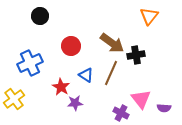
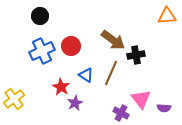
orange triangle: moved 18 px right; rotated 48 degrees clockwise
brown arrow: moved 1 px right, 3 px up
blue cross: moved 12 px right, 12 px up
purple star: rotated 21 degrees counterclockwise
